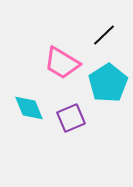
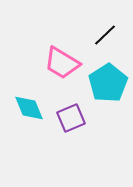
black line: moved 1 px right
